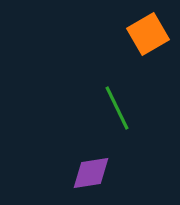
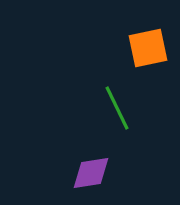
orange square: moved 14 px down; rotated 18 degrees clockwise
